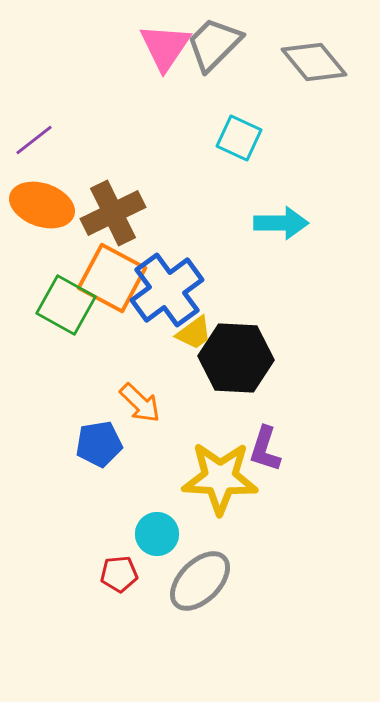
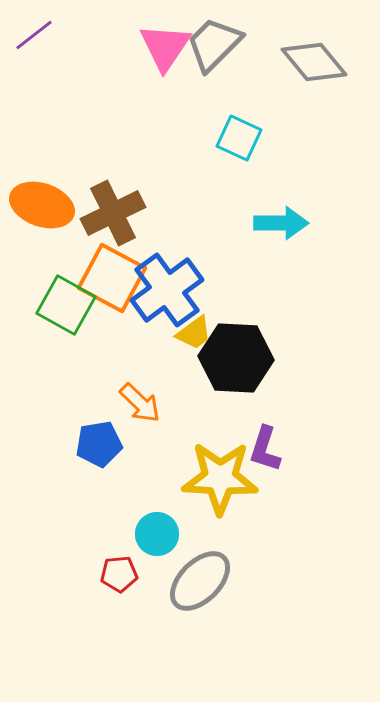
purple line: moved 105 px up
